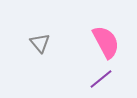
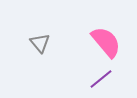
pink semicircle: rotated 12 degrees counterclockwise
